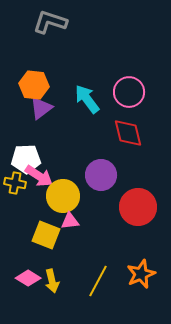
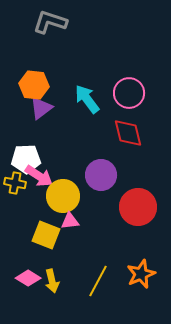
pink circle: moved 1 px down
